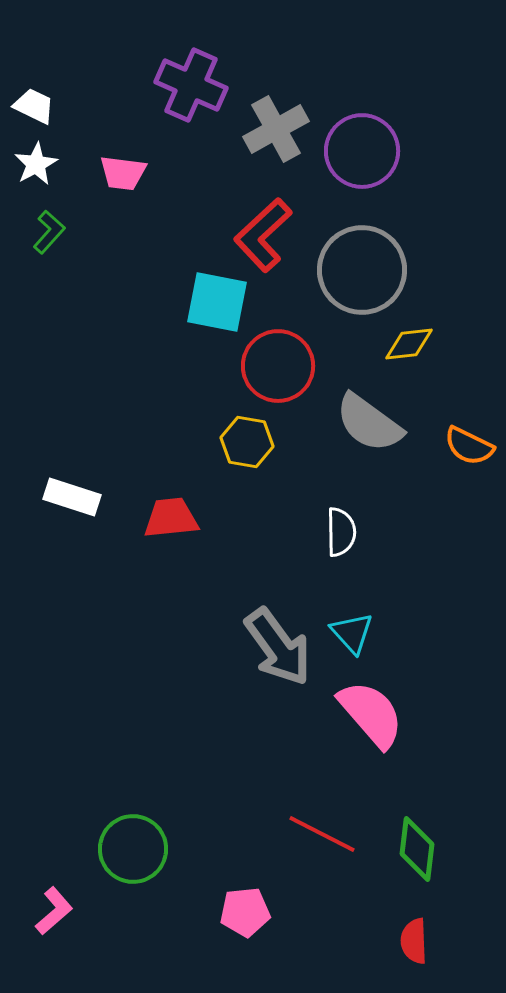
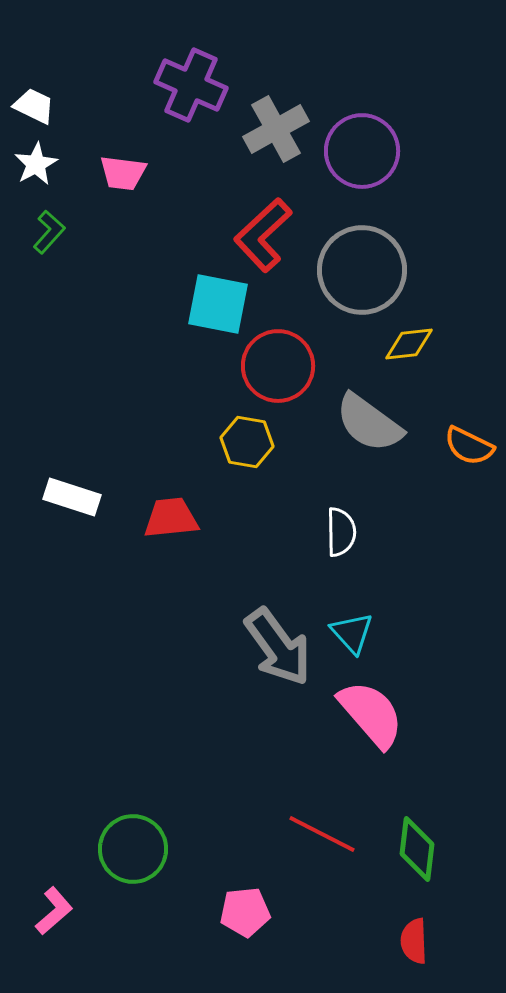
cyan square: moved 1 px right, 2 px down
